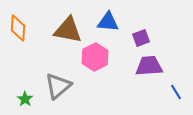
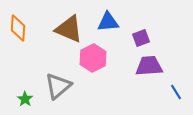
blue triangle: rotated 10 degrees counterclockwise
brown triangle: moved 1 px right, 1 px up; rotated 12 degrees clockwise
pink hexagon: moved 2 px left, 1 px down
